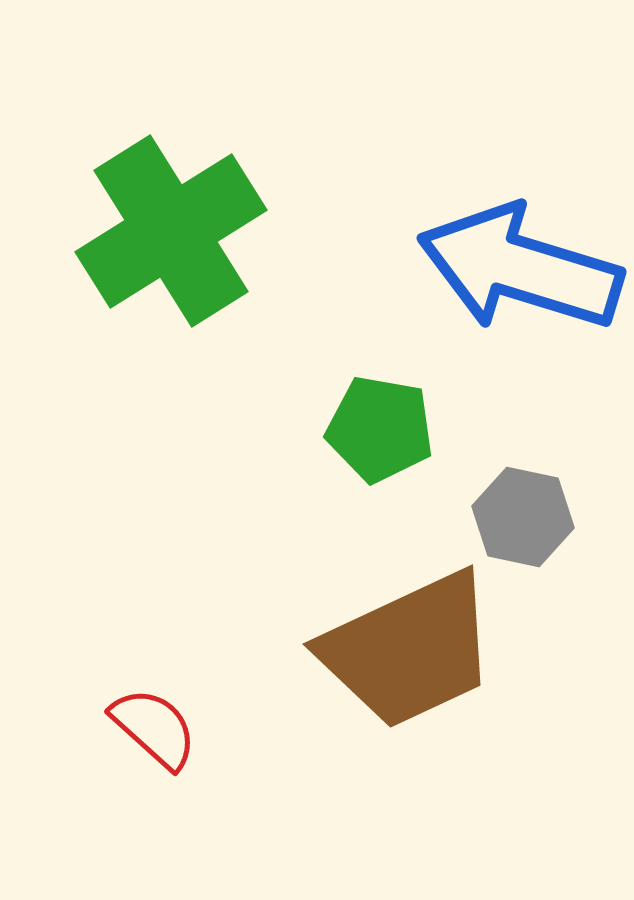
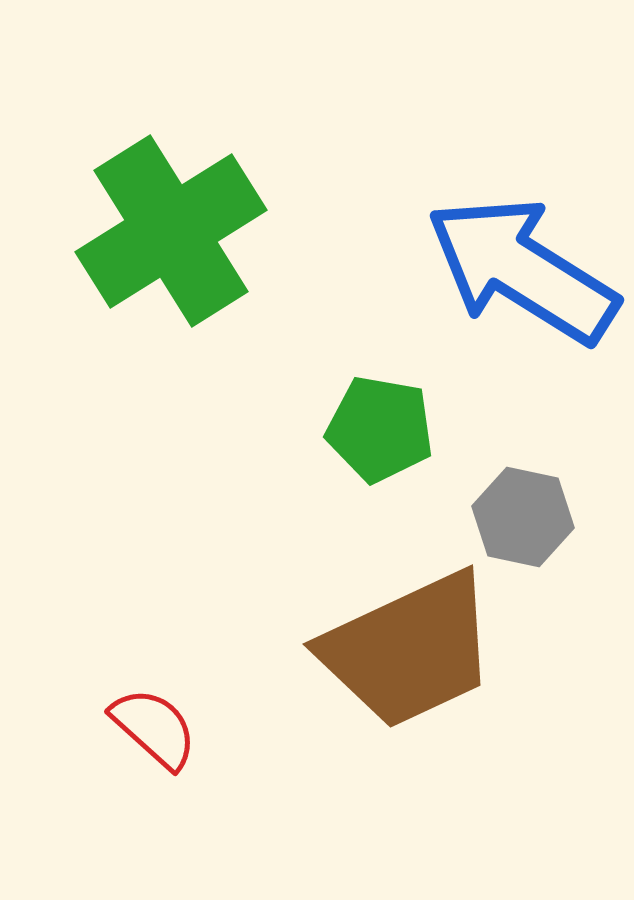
blue arrow: moved 2 px right, 2 px down; rotated 15 degrees clockwise
